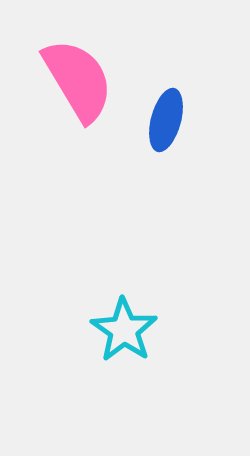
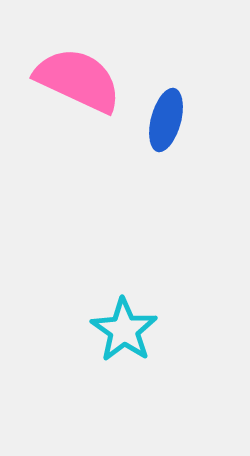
pink semicircle: rotated 34 degrees counterclockwise
